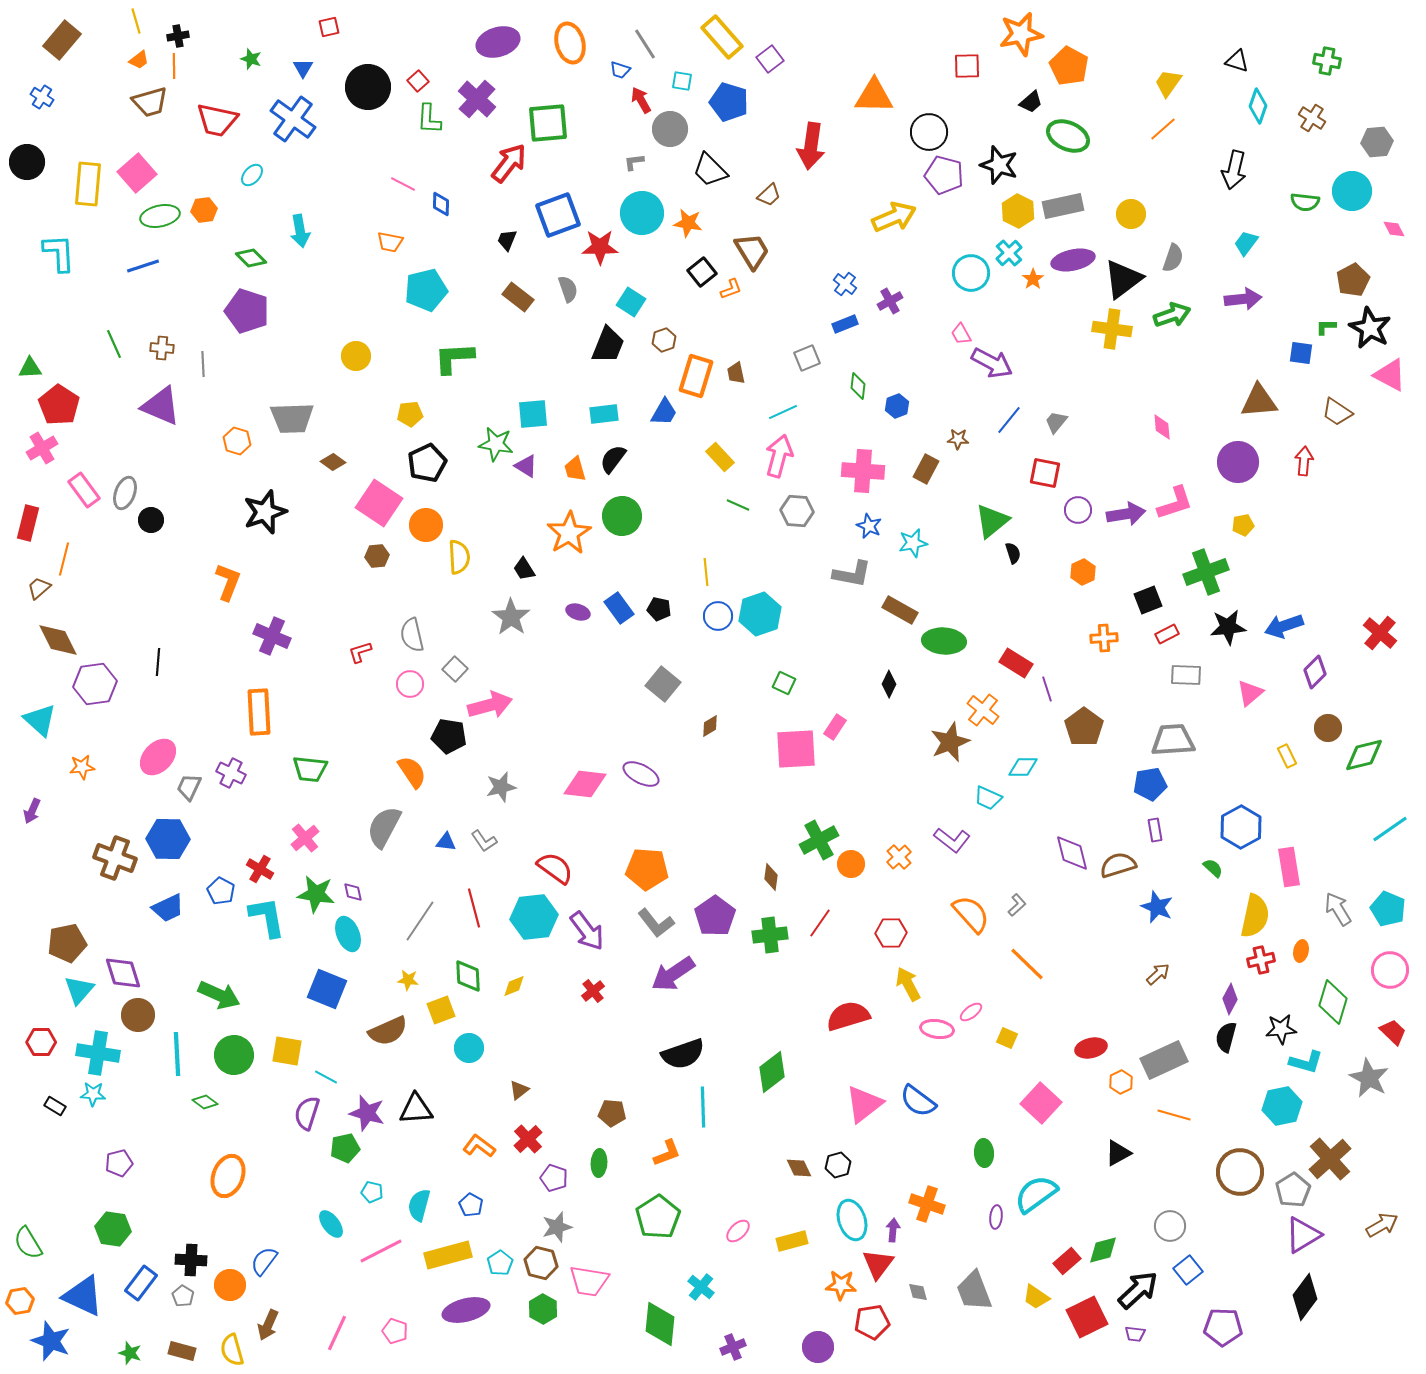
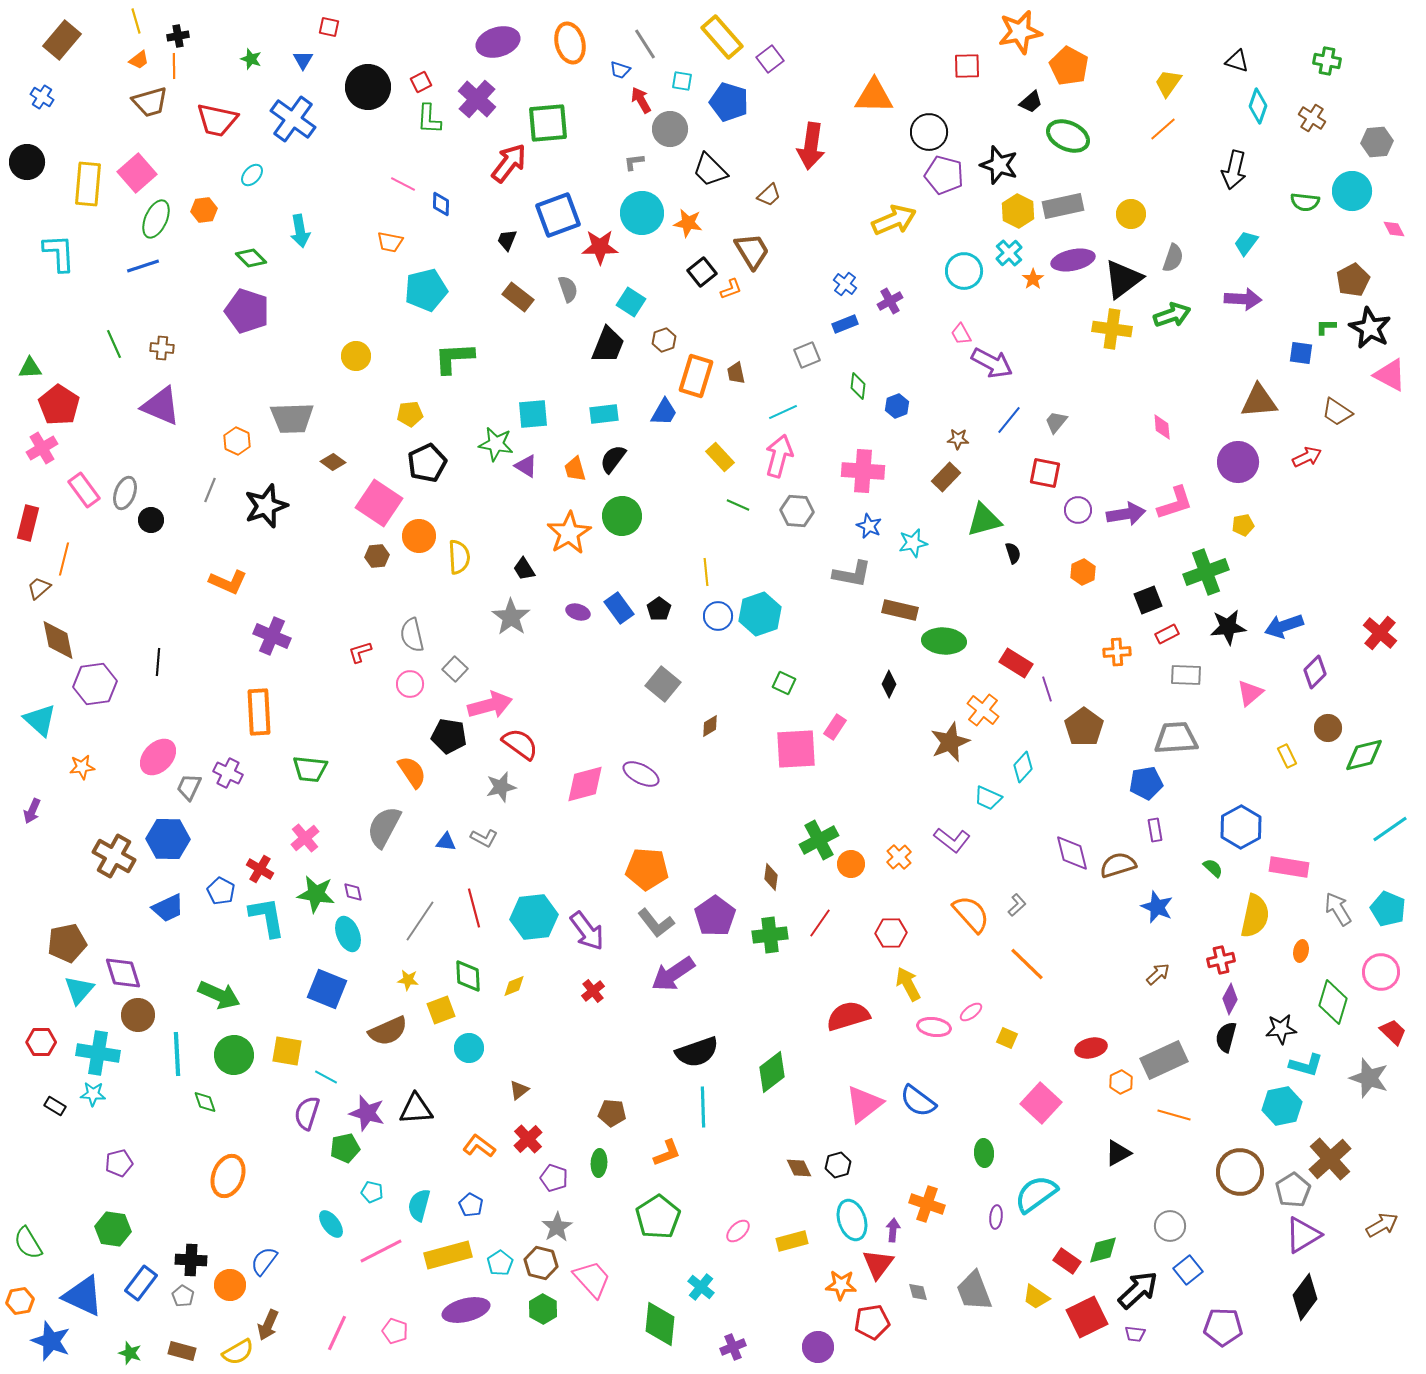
red square at (329, 27): rotated 25 degrees clockwise
orange star at (1021, 34): moved 1 px left, 2 px up
blue triangle at (303, 68): moved 8 px up
red square at (418, 81): moved 3 px right, 1 px down; rotated 15 degrees clockwise
green ellipse at (160, 216): moved 4 px left, 3 px down; rotated 54 degrees counterclockwise
yellow arrow at (894, 217): moved 3 px down
cyan circle at (971, 273): moved 7 px left, 2 px up
purple arrow at (1243, 299): rotated 9 degrees clockwise
gray square at (807, 358): moved 3 px up
gray line at (203, 364): moved 7 px right, 126 px down; rotated 25 degrees clockwise
orange hexagon at (237, 441): rotated 8 degrees clockwise
red arrow at (1304, 461): moved 3 px right, 4 px up; rotated 60 degrees clockwise
brown rectangle at (926, 469): moved 20 px right, 8 px down; rotated 16 degrees clockwise
black star at (265, 512): moved 1 px right, 6 px up
green triangle at (992, 521): moved 8 px left, 1 px up; rotated 24 degrees clockwise
orange circle at (426, 525): moved 7 px left, 11 px down
orange L-shape at (228, 582): rotated 93 degrees clockwise
black pentagon at (659, 609): rotated 25 degrees clockwise
brown rectangle at (900, 610): rotated 16 degrees counterclockwise
orange cross at (1104, 638): moved 13 px right, 14 px down
brown diamond at (58, 640): rotated 15 degrees clockwise
gray trapezoid at (1173, 740): moved 3 px right, 2 px up
cyan diamond at (1023, 767): rotated 48 degrees counterclockwise
purple cross at (231, 773): moved 3 px left
pink diamond at (585, 784): rotated 21 degrees counterclockwise
blue pentagon at (1150, 784): moved 4 px left, 1 px up
gray L-shape at (484, 841): moved 3 px up; rotated 28 degrees counterclockwise
brown cross at (115, 858): moved 1 px left, 2 px up; rotated 9 degrees clockwise
pink rectangle at (1289, 867): rotated 72 degrees counterclockwise
red semicircle at (555, 868): moved 35 px left, 124 px up
red cross at (1261, 960): moved 40 px left
pink circle at (1390, 970): moved 9 px left, 2 px down
pink ellipse at (937, 1029): moved 3 px left, 2 px up
black semicircle at (683, 1054): moved 14 px right, 2 px up
cyan L-shape at (1306, 1062): moved 3 px down
gray star at (1369, 1078): rotated 9 degrees counterclockwise
green diamond at (205, 1102): rotated 35 degrees clockwise
gray star at (557, 1227): rotated 16 degrees counterclockwise
red rectangle at (1067, 1261): rotated 76 degrees clockwise
pink trapezoid at (589, 1281): moved 3 px right, 2 px up; rotated 141 degrees counterclockwise
yellow semicircle at (232, 1350): moved 6 px right, 2 px down; rotated 104 degrees counterclockwise
